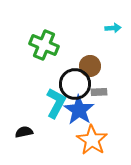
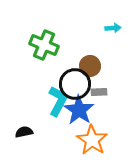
cyan L-shape: moved 2 px right, 2 px up
